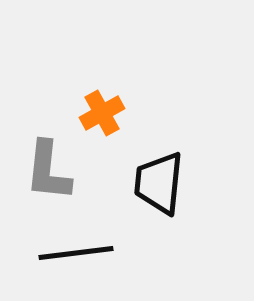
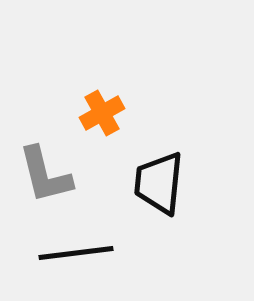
gray L-shape: moved 3 px left, 4 px down; rotated 20 degrees counterclockwise
